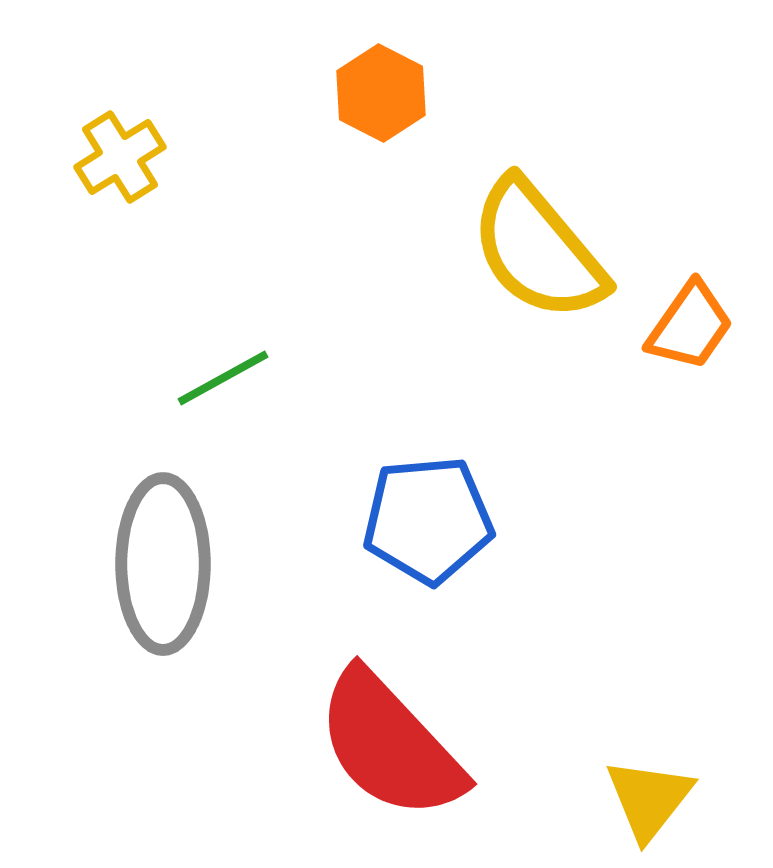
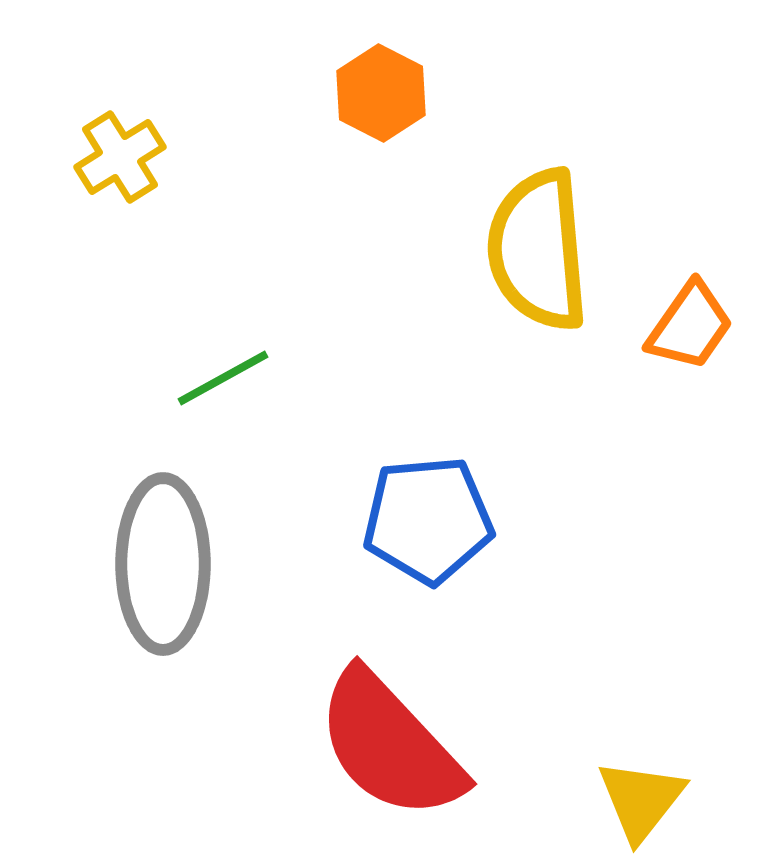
yellow semicircle: rotated 35 degrees clockwise
yellow triangle: moved 8 px left, 1 px down
